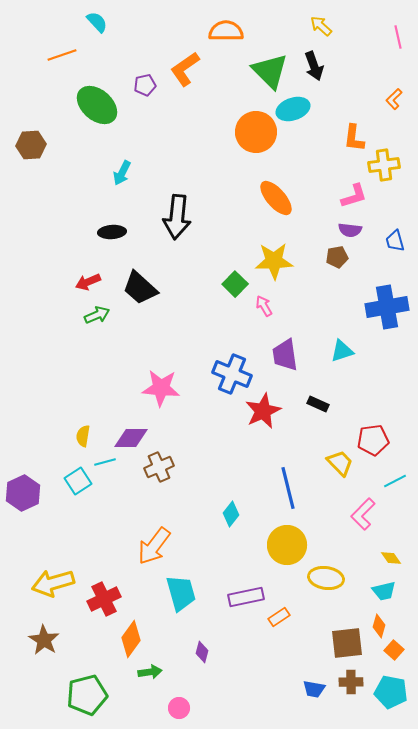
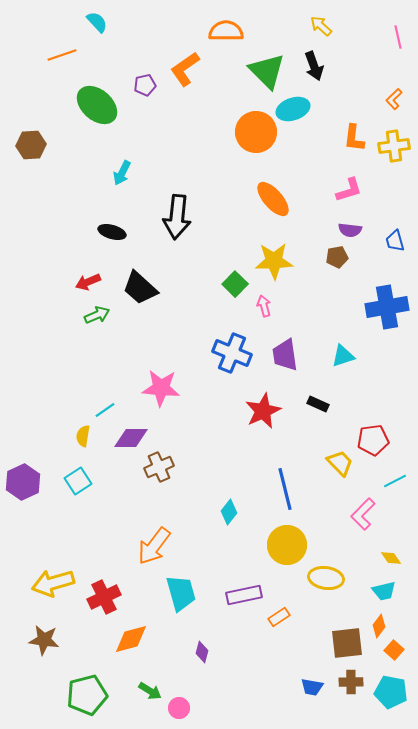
green triangle at (270, 71): moved 3 px left
yellow cross at (384, 165): moved 10 px right, 19 px up
pink L-shape at (354, 196): moved 5 px left, 6 px up
orange ellipse at (276, 198): moved 3 px left, 1 px down
black ellipse at (112, 232): rotated 20 degrees clockwise
pink arrow at (264, 306): rotated 15 degrees clockwise
cyan triangle at (342, 351): moved 1 px right, 5 px down
blue cross at (232, 374): moved 21 px up
cyan line at (105, 462): moved 52 px up; rotated 20 degrees counterclockwise
blue line at (288, 488): moved 3 px left, 1 px down
purple hexagon at (23, 493): moved 11 px up
cyan diamond at (231, 514): moved 2 px left, 2 px up
purple rectangle at (246, 597): moved 2 px left, 2 px up
red cross at (104, 599): moved 2 px up
orange diamond at (379, 626): rotated 20 degrees clockwise
orange diamond at (131, 639): rotated 39 degrees clockwise
brown star at (44, 640): rotated 24 degrees counterclockwise
green arrow at (150, 672): moved 19 px down; rotated 40 degrees clockwise
blue trapezoid at (314, 689): moved 2 px left, 2 px up
